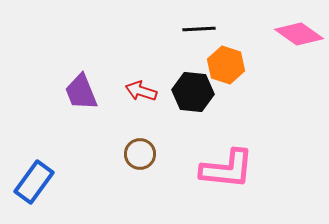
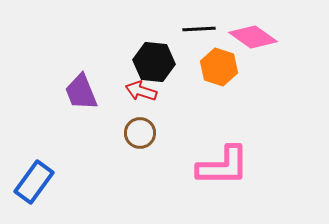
pink diamond: moved 46 px left, 3 px down
orange hexagon: moved 7 px left, 2 px down
black hexagon: moved 39 px left, 30 px up
brown circle: moved 21 px up
pink L-shape: moved 4 px left, 3 px up; rotated 6 degrees counterclockwise
